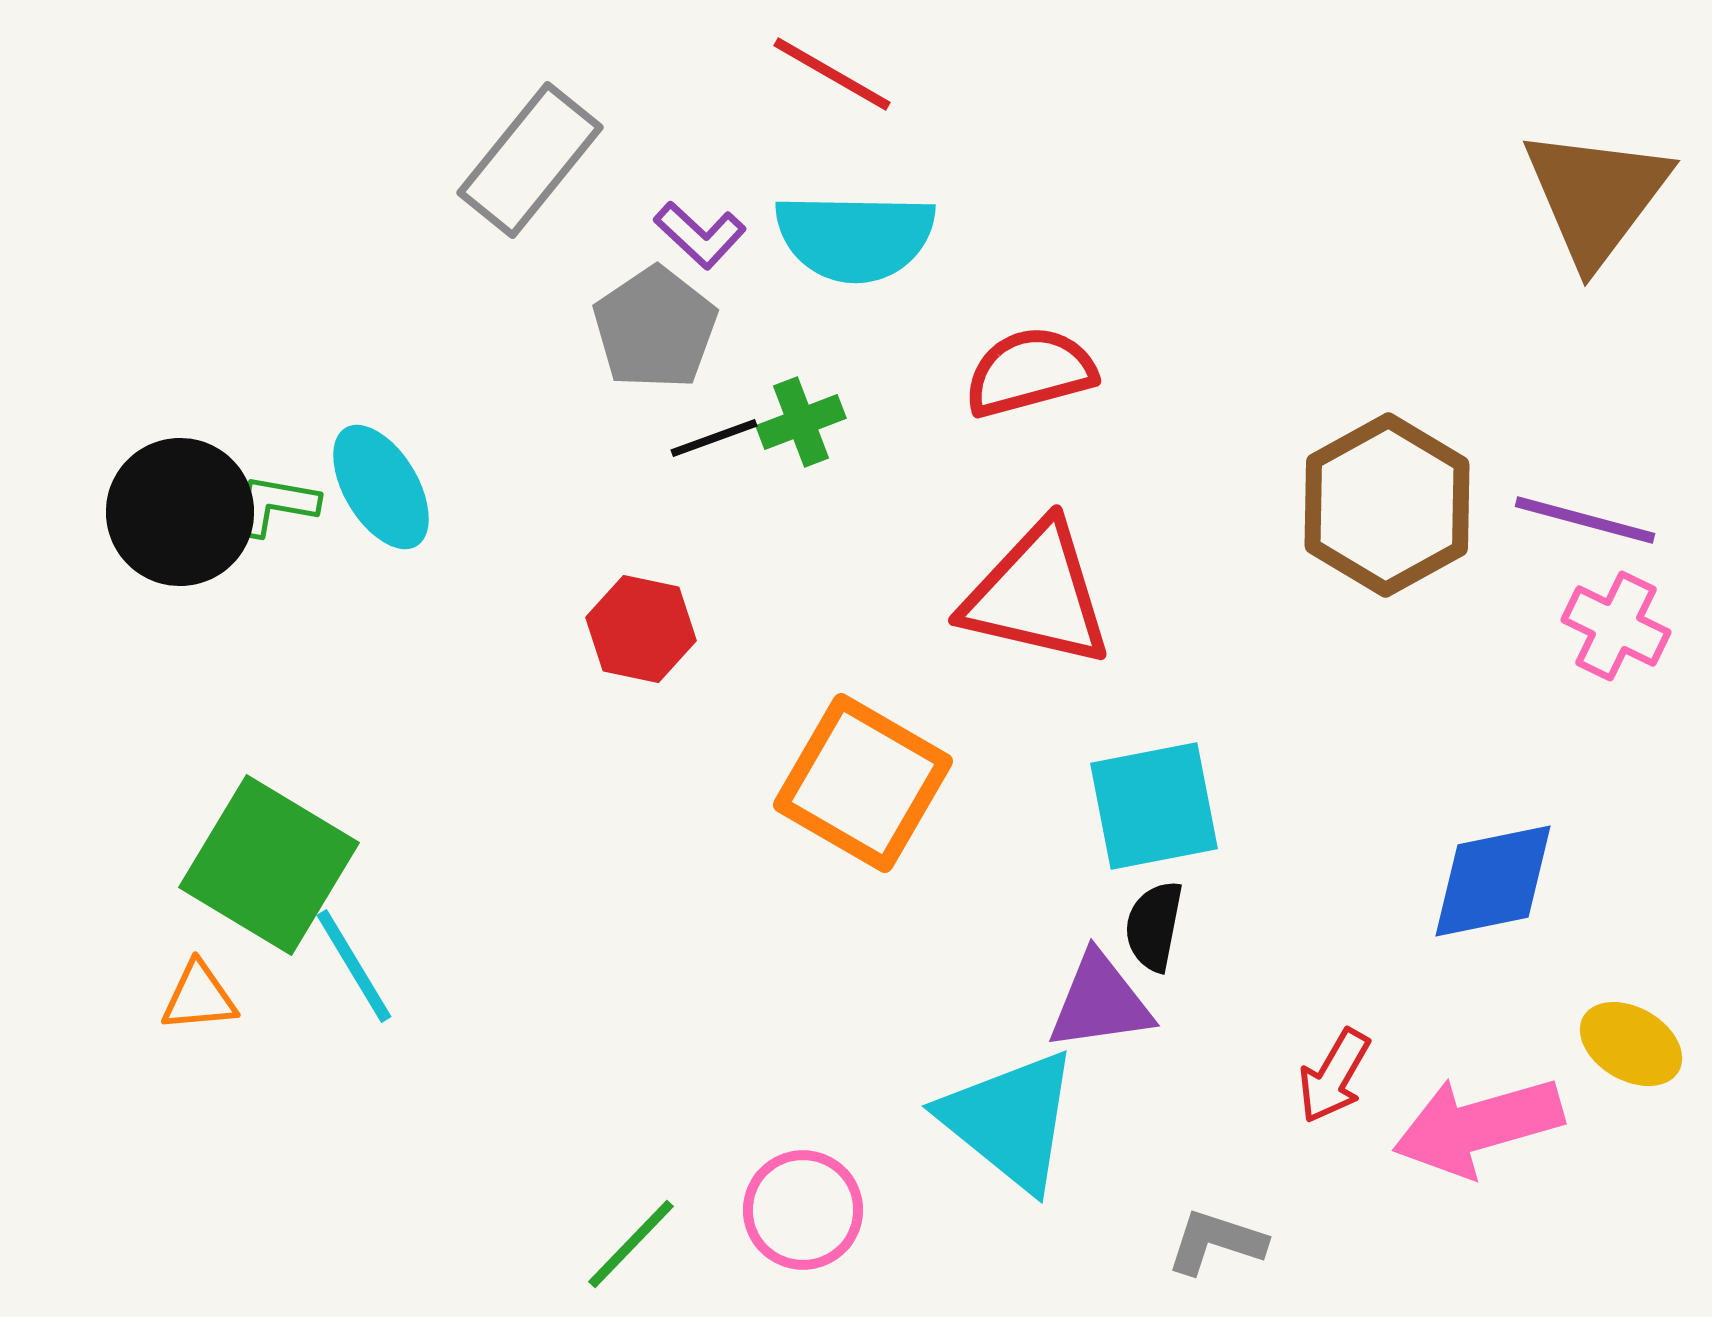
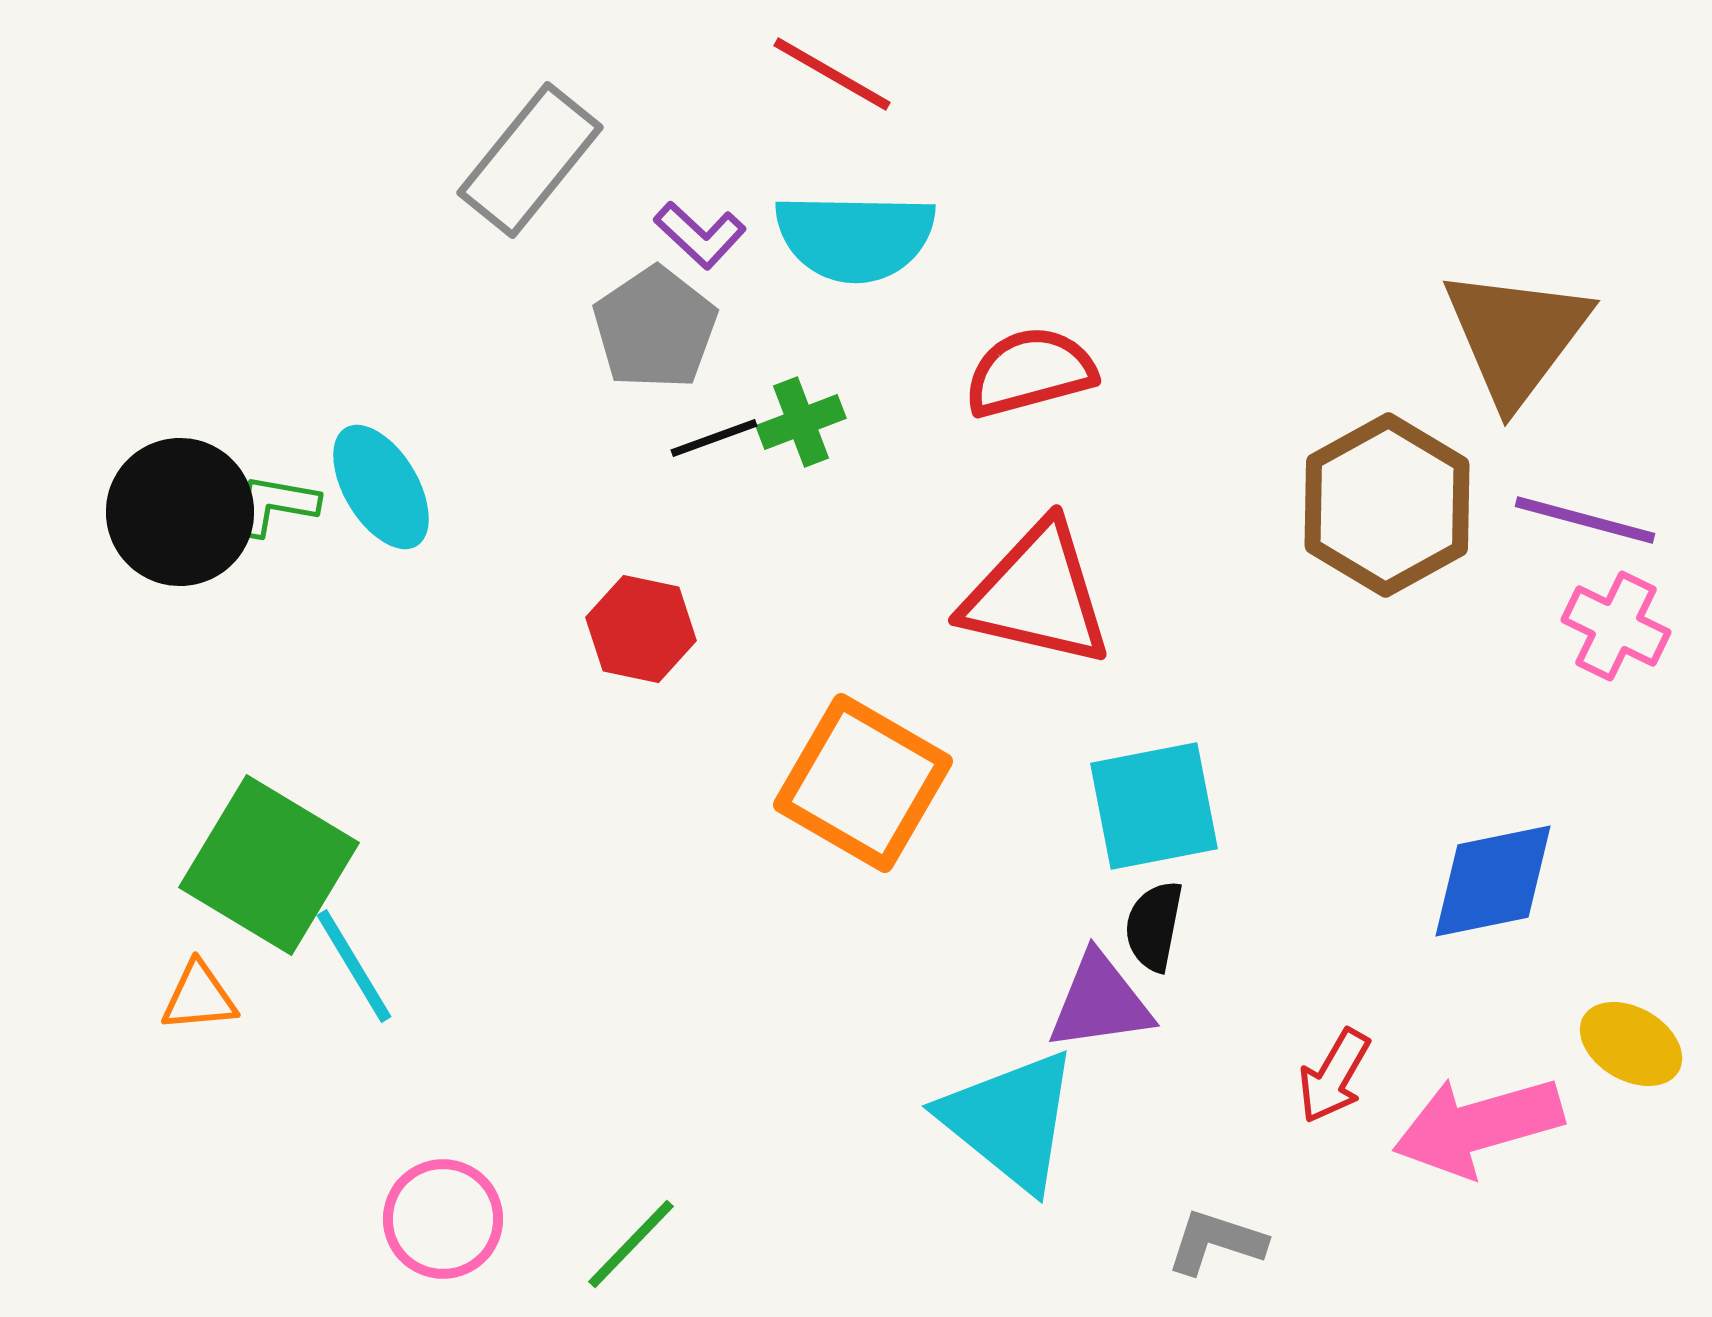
brown triangle: moved 80 px left, 140 px down
pink circle: moved 360 px left, 9 px down
